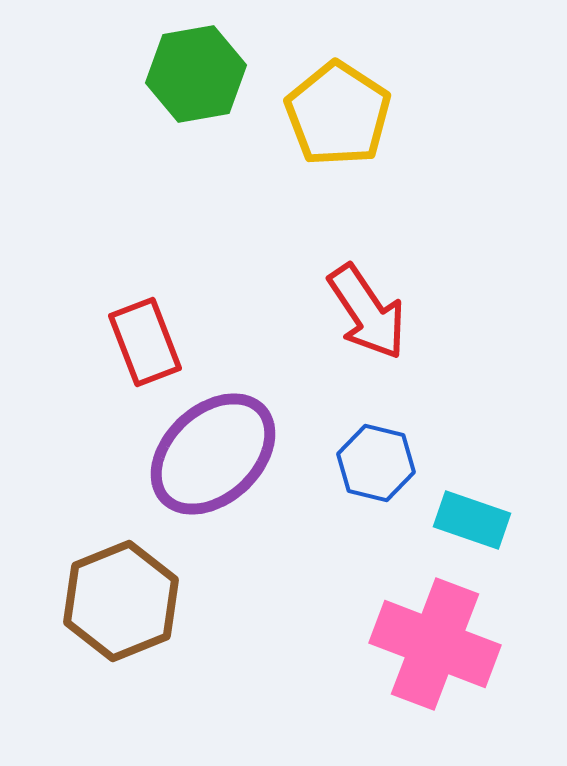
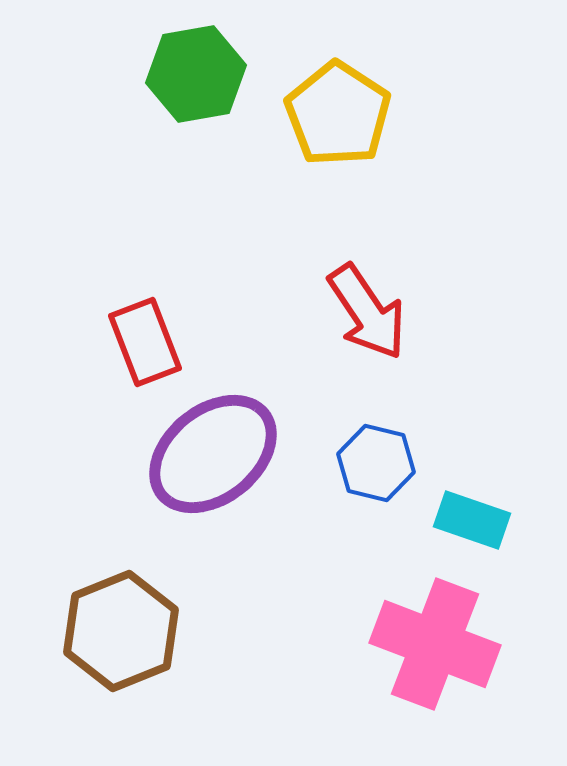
purple ellipse: rotated 4 degrees clockwise
brown hexagon: moved 30 px down
